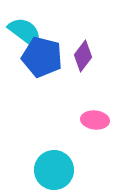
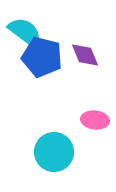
purple diamond: moved 2 px right, 1 px up; rotated 60 degrees counterclockwise
cyan circle: moved 18 px up
